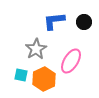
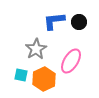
black circle: moved 5 px left
